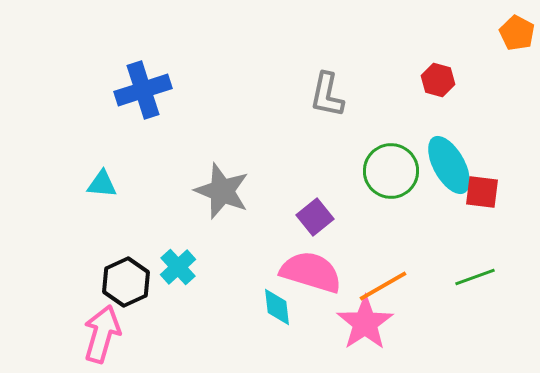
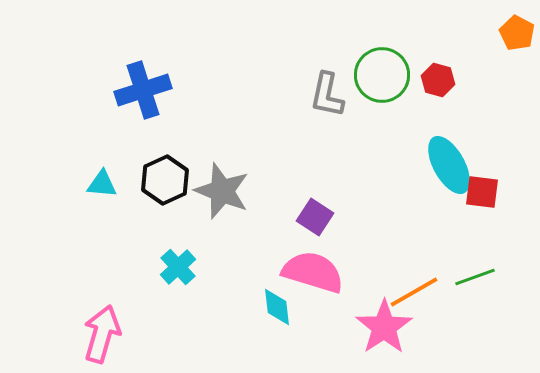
green circle: moved 9 px left, 96 px up
purple square: rotated 18 degrees counterclockwise
pink semicircle: moved 2 px right
black hexagon: moved 39 px right, 102 px up
orange line: moved 31 px right, 6 px down
pink star: moved 19 px right, 4 px down
